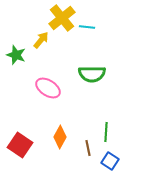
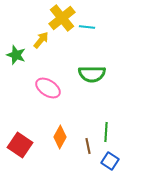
brown line: moved 2 px up
